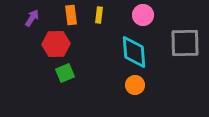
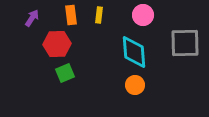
red hexagon: moved 1 px right
